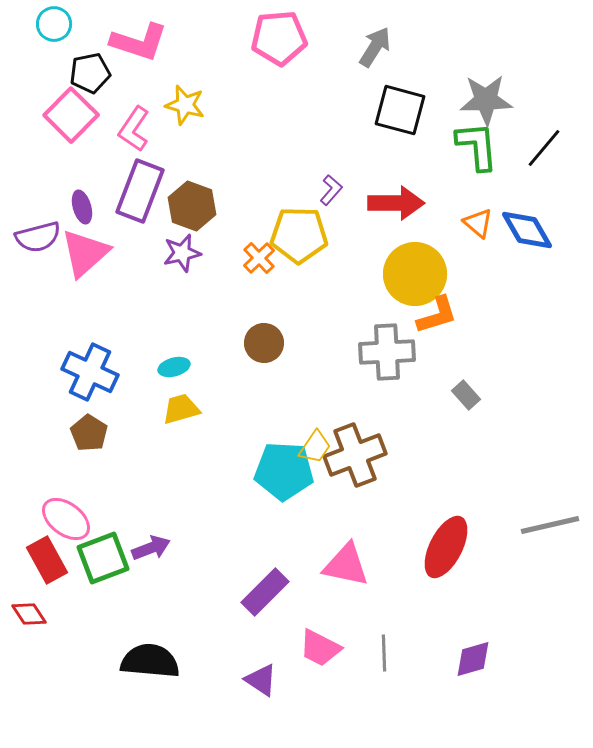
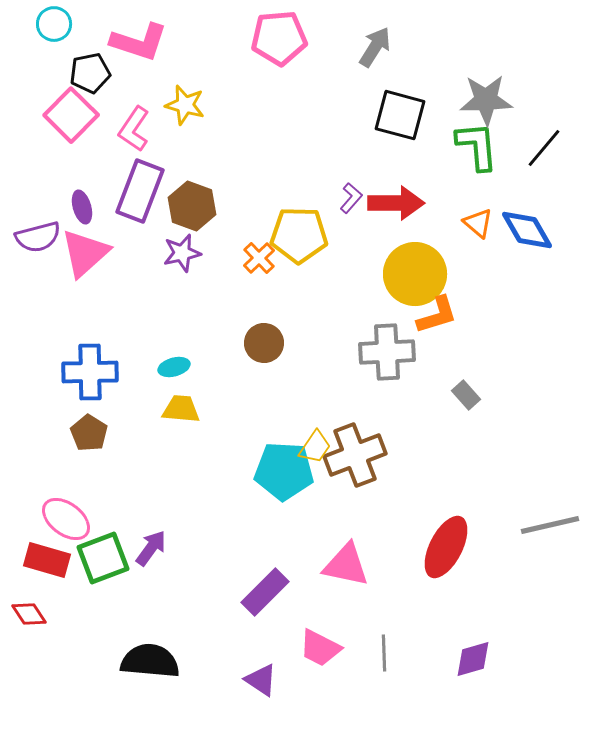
black square at (400, 110): moved 5 px down
purple L-shape at (331, 190): moved 20 px right, 8 px down
blue cross at (90, 372): rotated 26 degrees counterclockwise
yellow trapezoid at (181, 409): rotated 21 degrees clockwise
purple arrow at (151, 548): rotated 33 degrees counterclockwise
red rectangle at (47, 560): rotated 45 degrees counterclockwise
